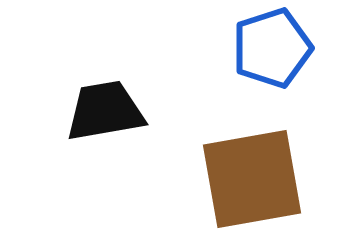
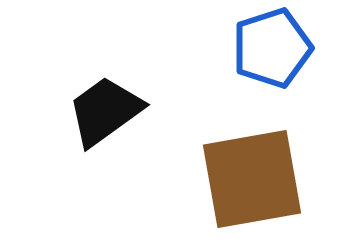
black trapezoid: rotated 26 degrees counterclockwise
